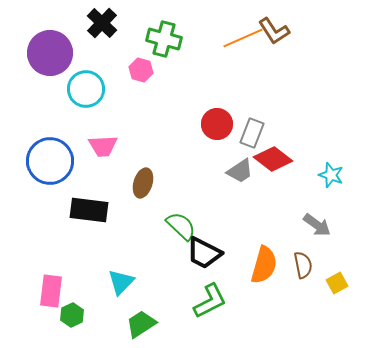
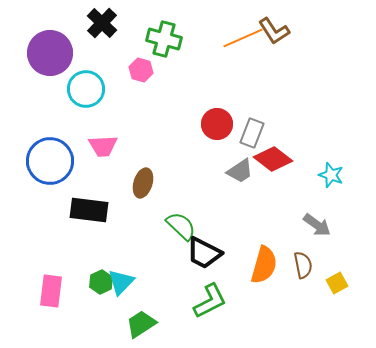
green hexagon: moved 29 px right, 33 px up
